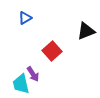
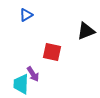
blue triangle: moved 1 px right, 3 px up
red square: moved 1 px down; rotated 36 degrees counterclockwise
cyan trapezoid: rotated 15 degrees clockwise
